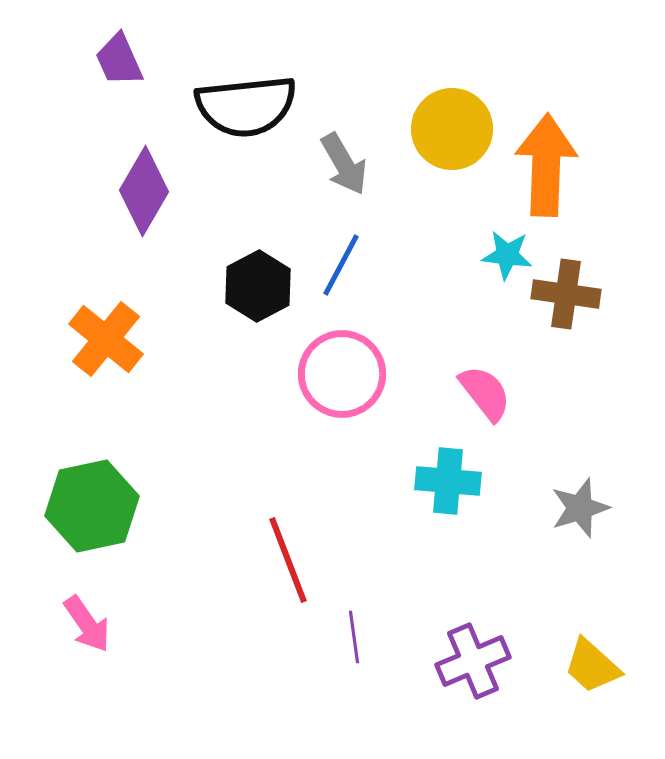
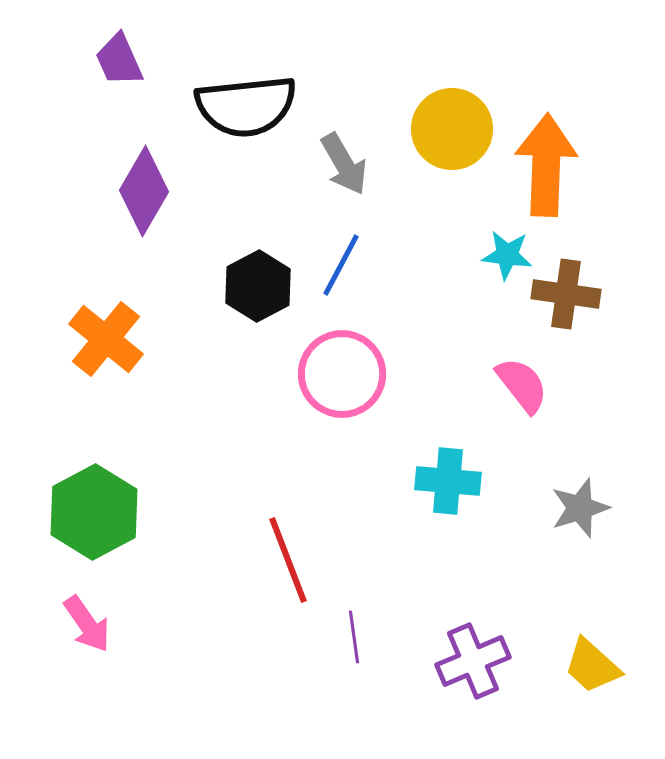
pink semicircle: moved 37 px right, 8 px up
green hexagon: moved 2 px right, 6 px down; rotated 16 degrees counterclockwise
